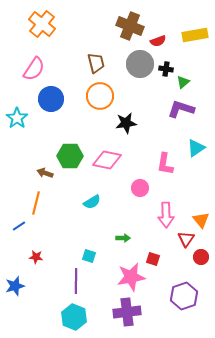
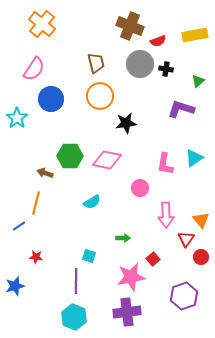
green triangle: moved 15 px right, 1 px up
cyan triangle: moved 2 px left, 10 px down
red square: rotated 32 degrees clockwise
